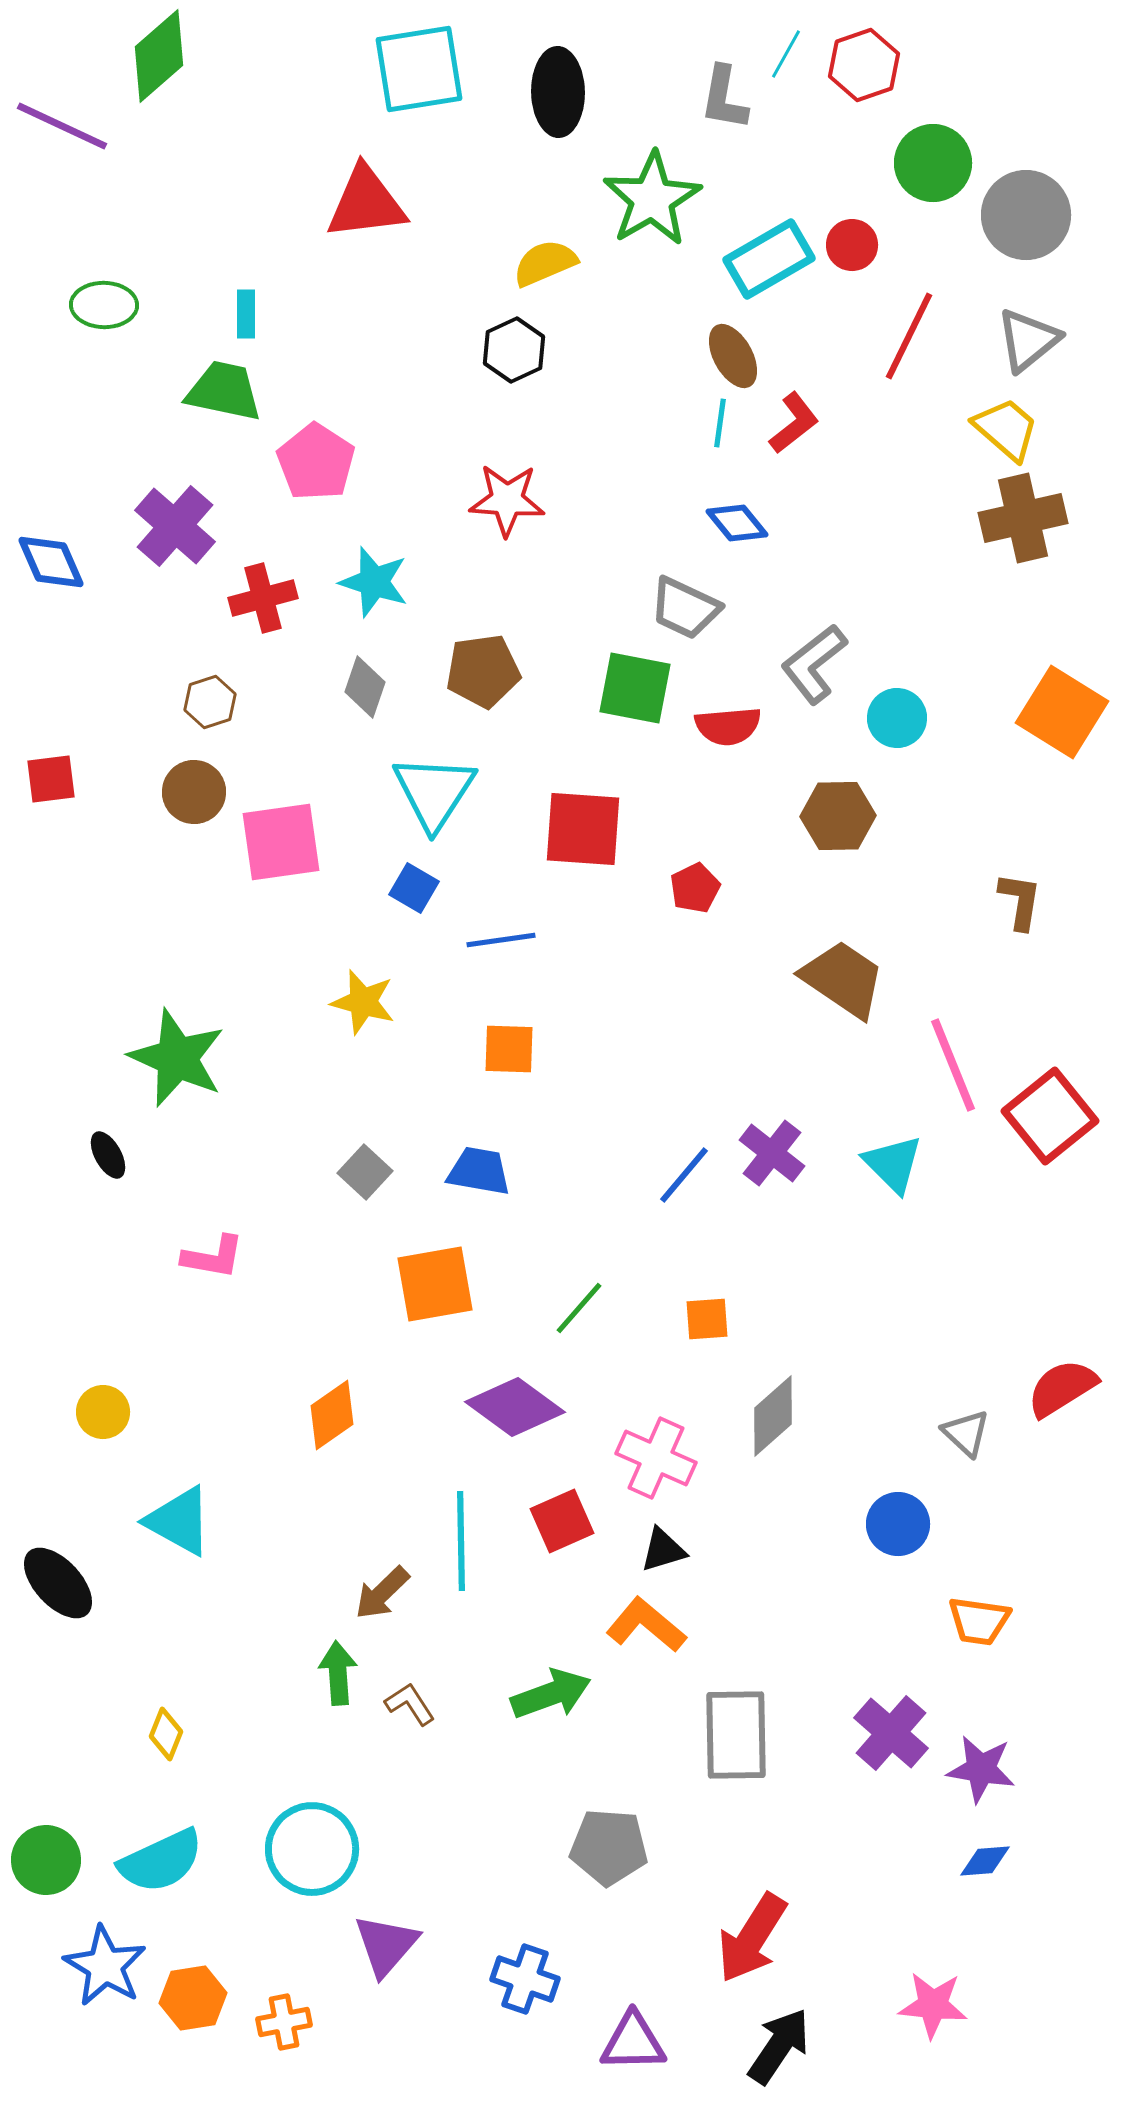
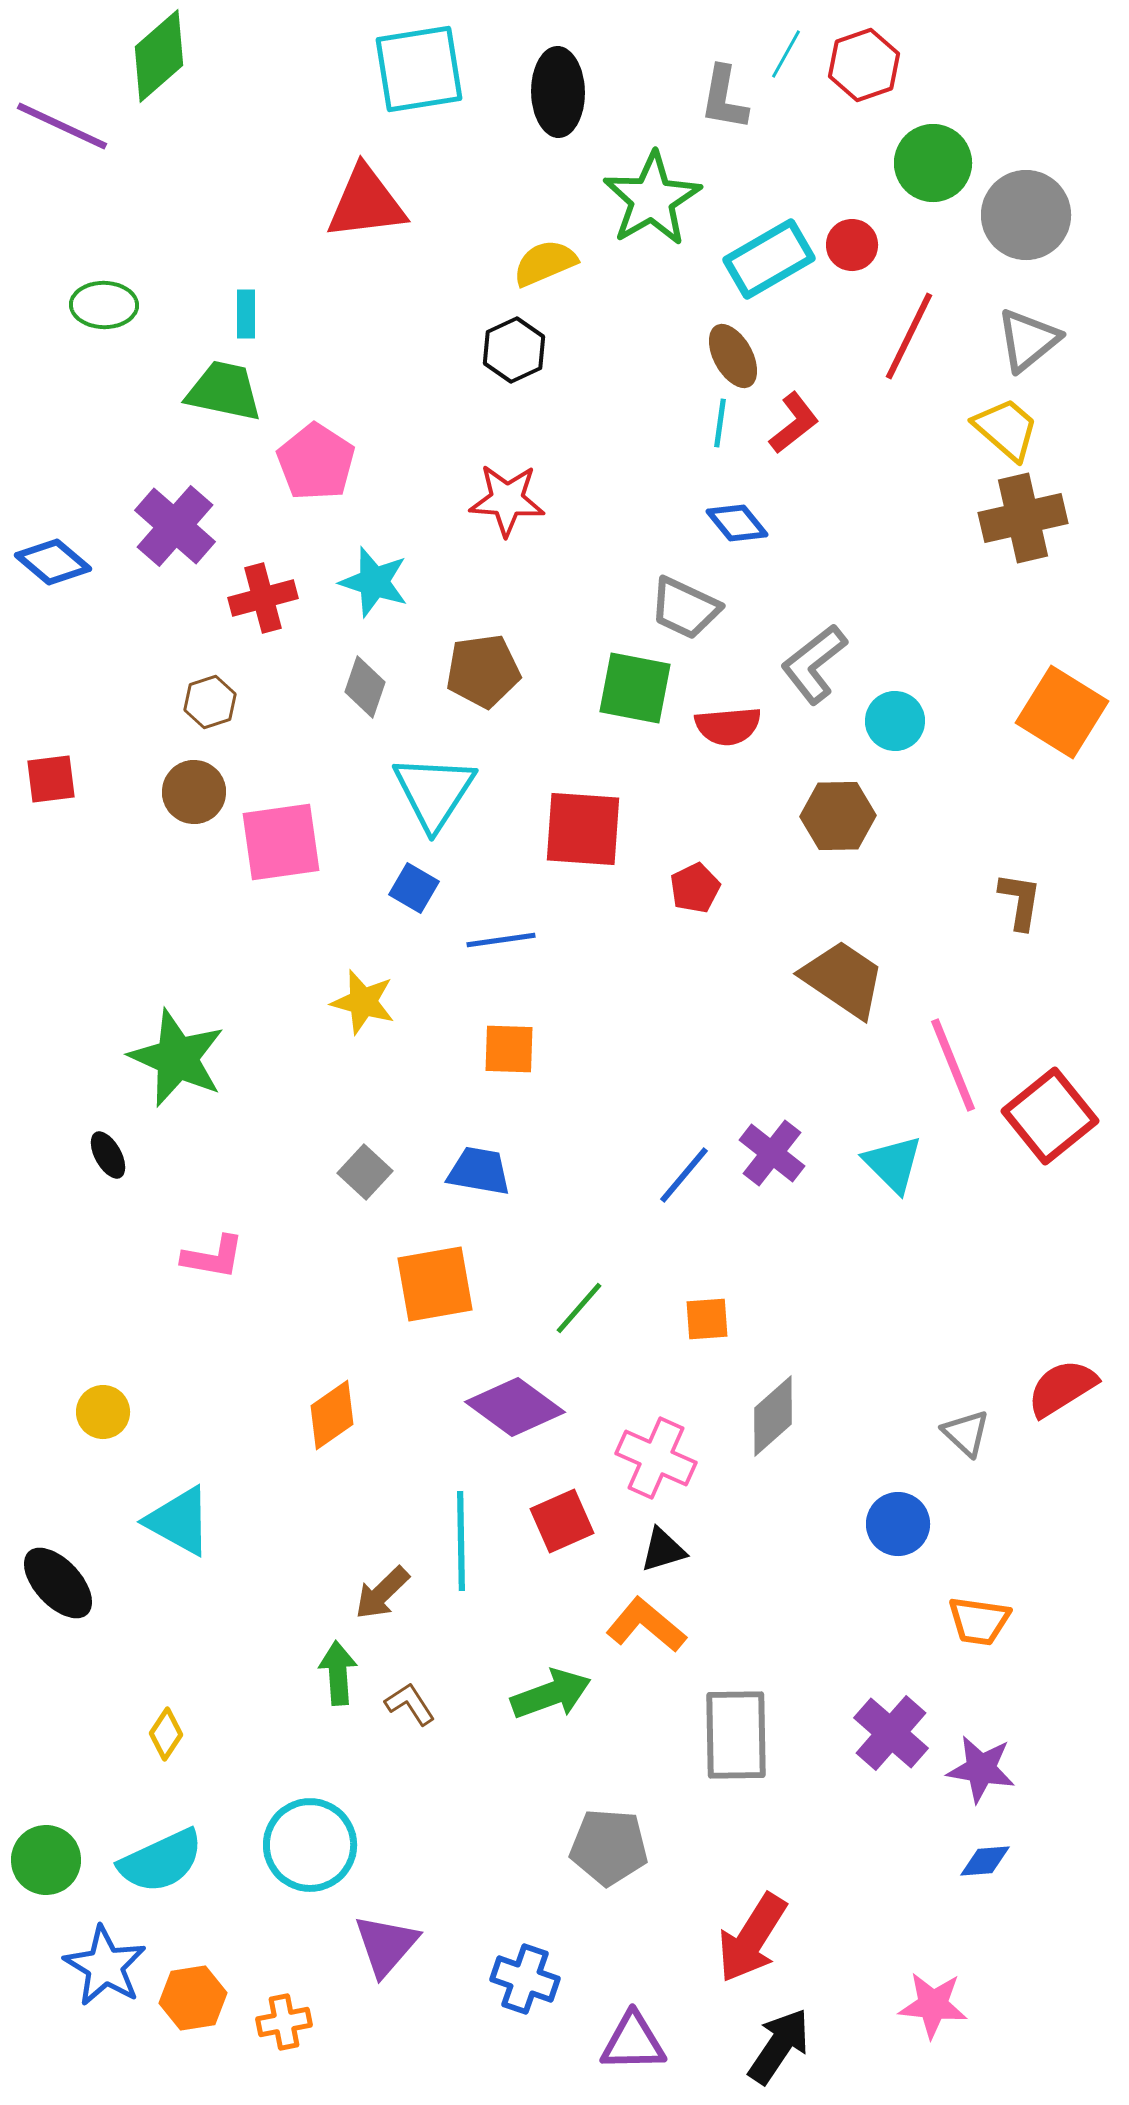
blue diamond at (51, 562): moved 2 px right; rotated 26 degrees counterclockwise
cyan circle at (897, 718): moved 2 px left, 3 px down
yellow diamond at (166, 1734): rotated 12 degrees clockwise
cyan circle at (312, 1849): moved 2 px left, 4 px up
